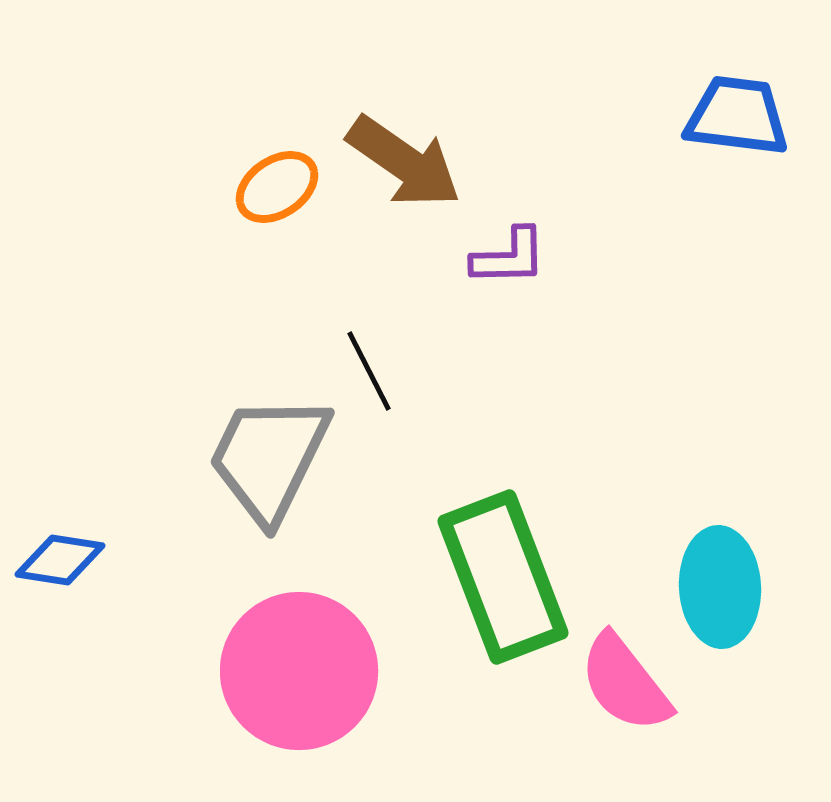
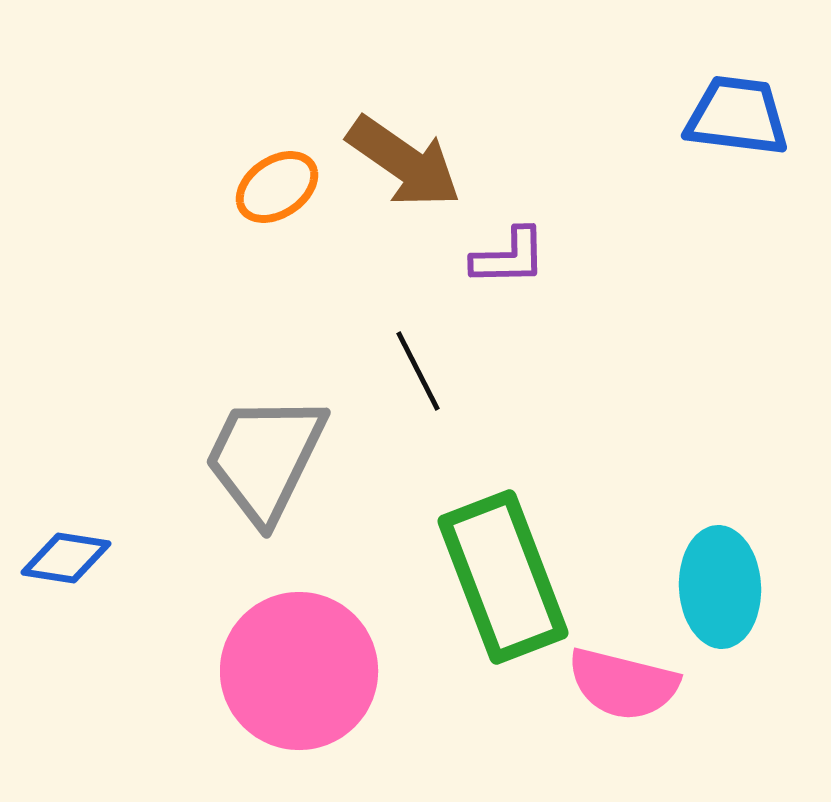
black line: moved 49 px right
gray trapezoid: moved 4 px left
blue diamond: moved 6 px right, 2 px up
pink semicircle: moved 2 px left, 1 px down; rotated 38 degrees counterclockwise
